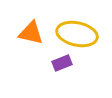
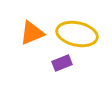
orange triangle: moved 1 px right; rotated 36 degrees counterclockwise
